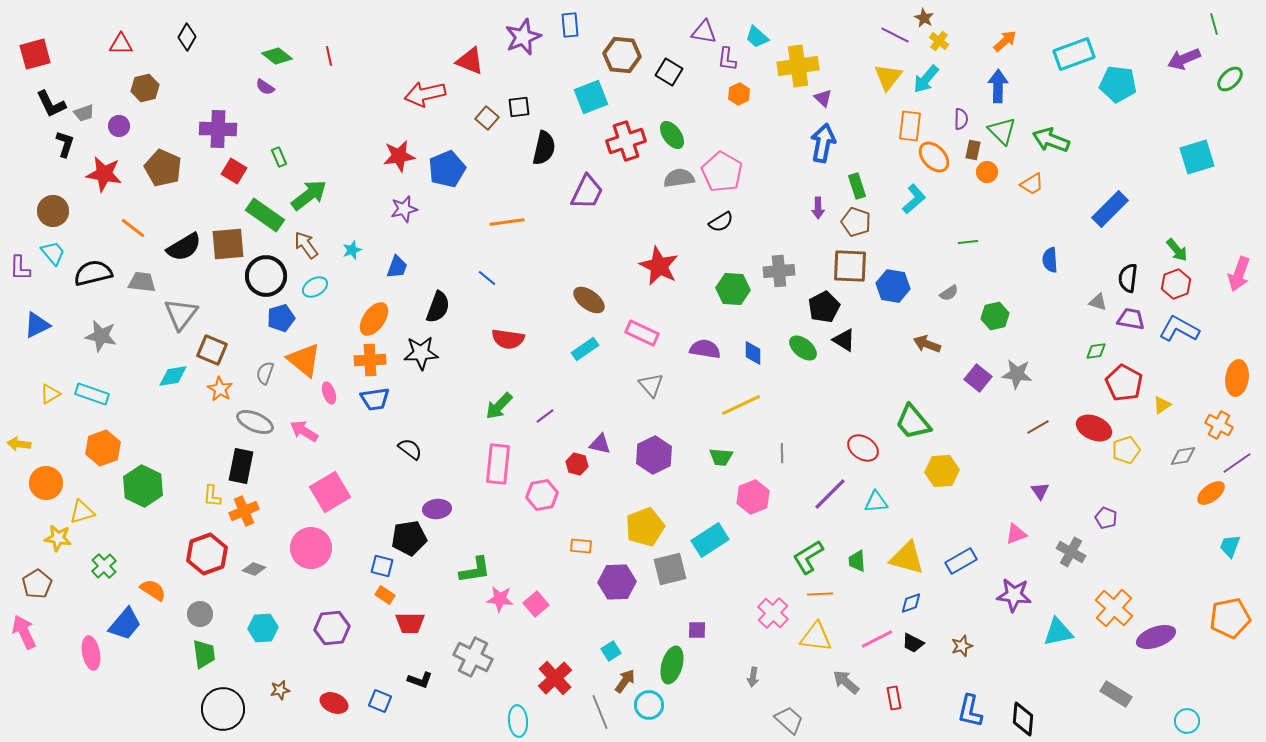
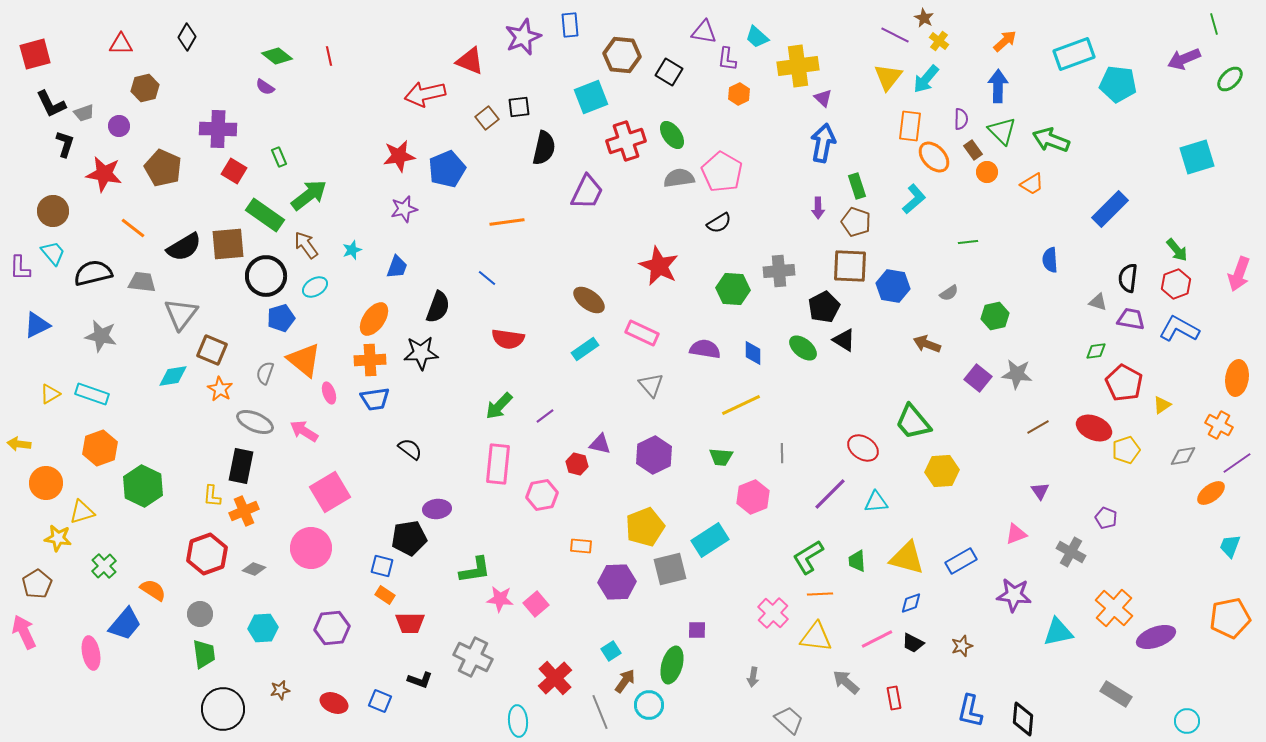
brown square at (487, 118): rotated 10 degrees clockwise
brown rectangle at (973, 150): rotated 48 degrees counterclockwise
black semicircle at (721, 222): moved 2 px left, 1 px down
orange hexagon at (103, 448): moved 3 px left
